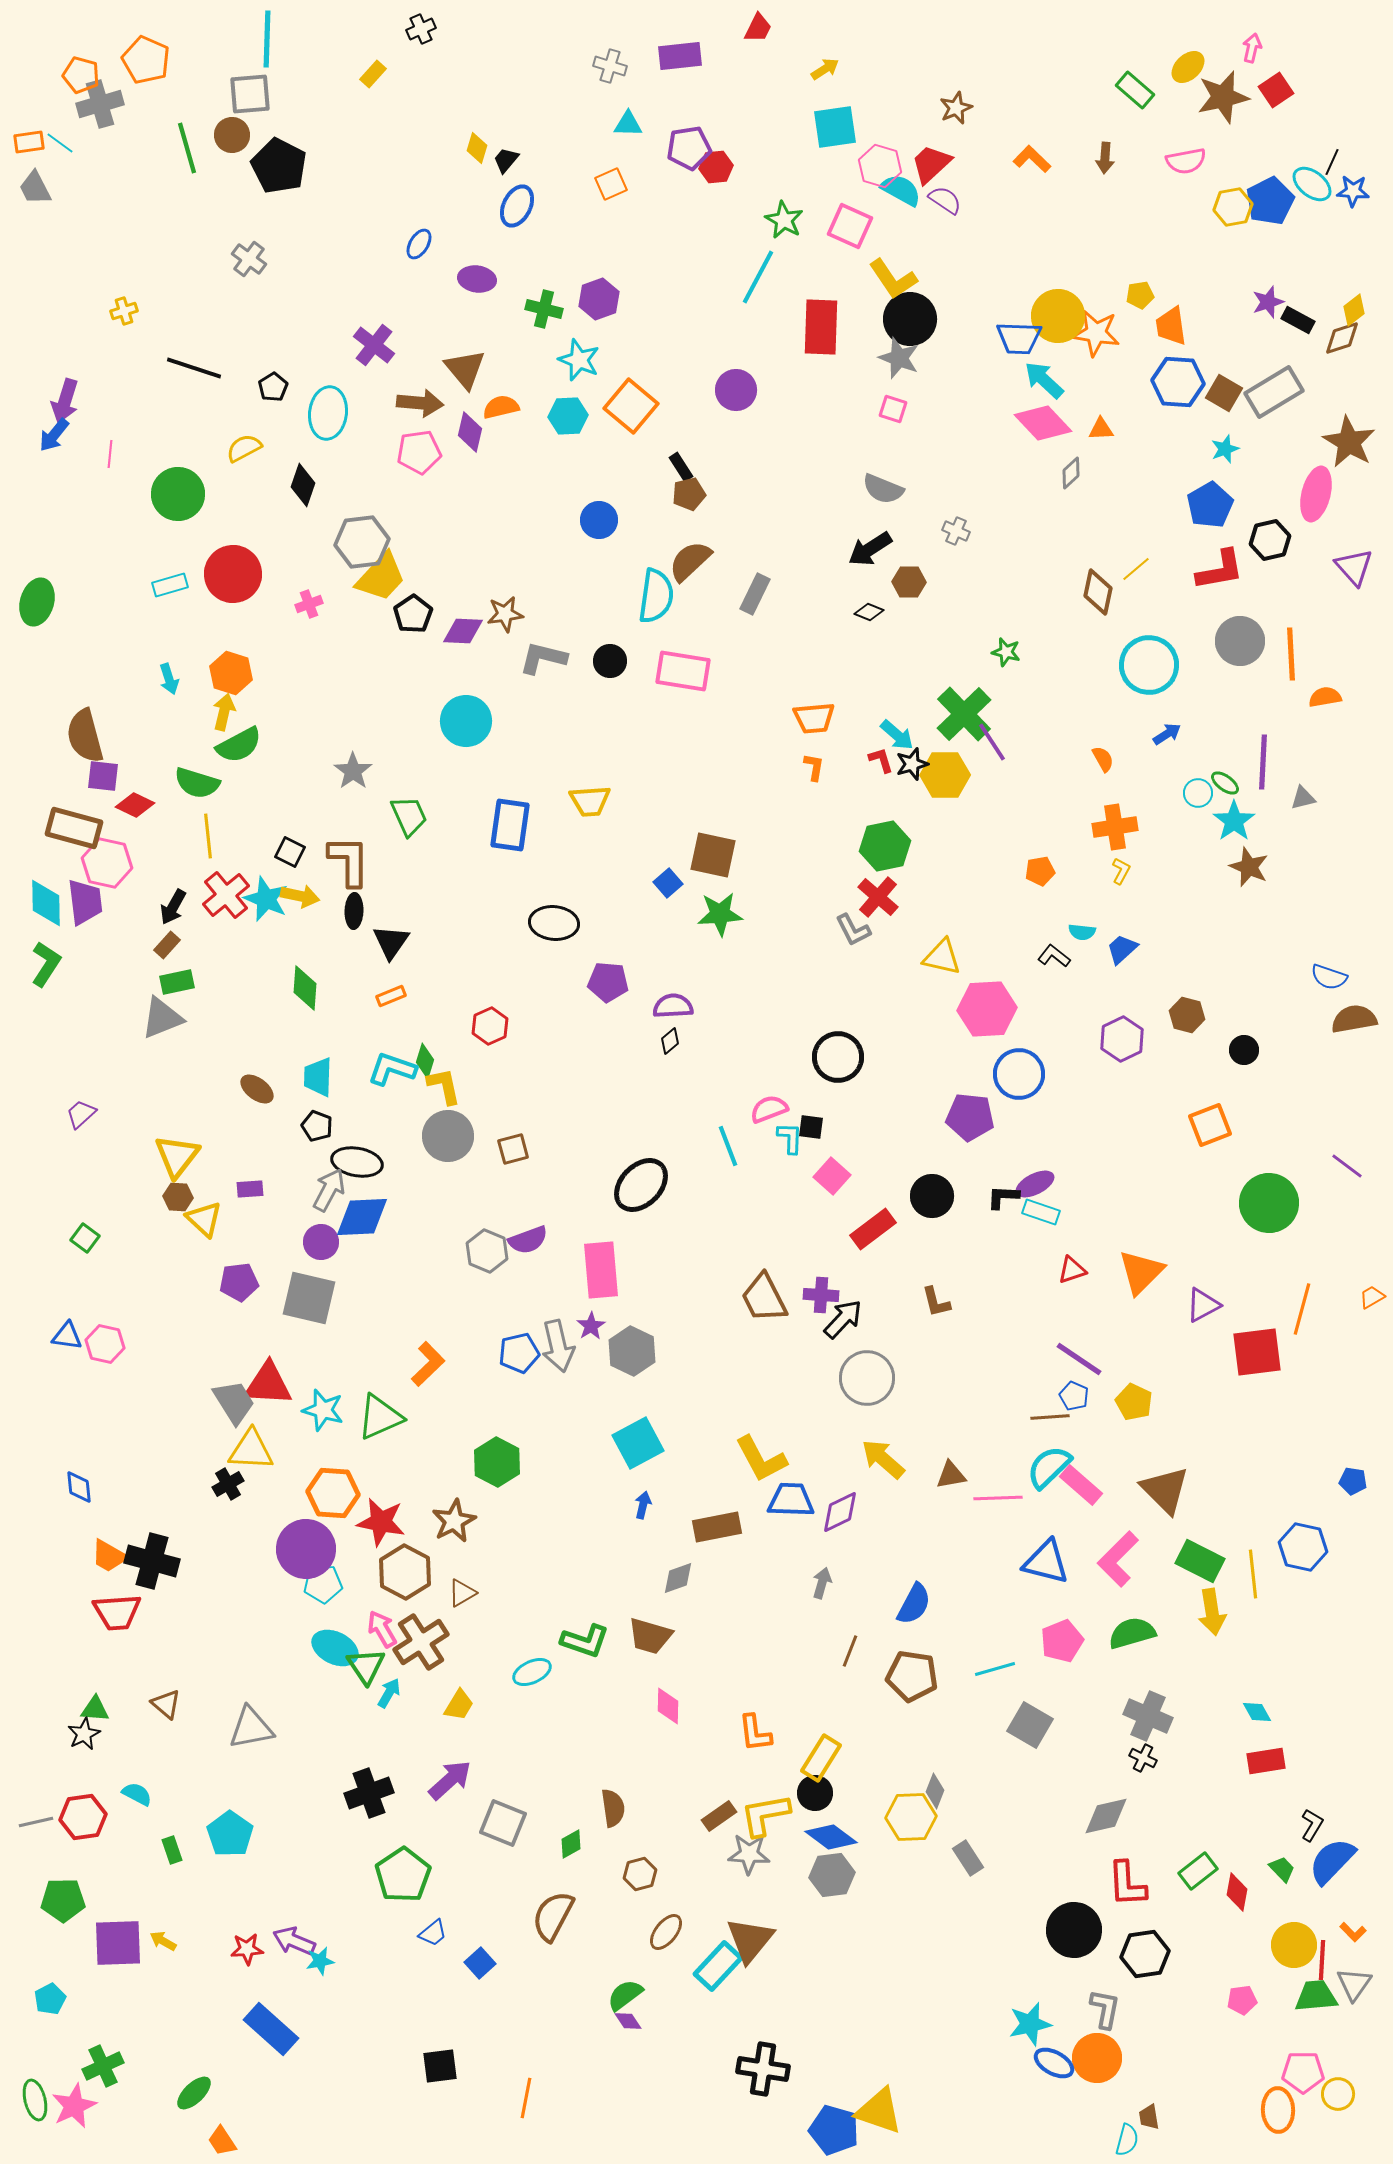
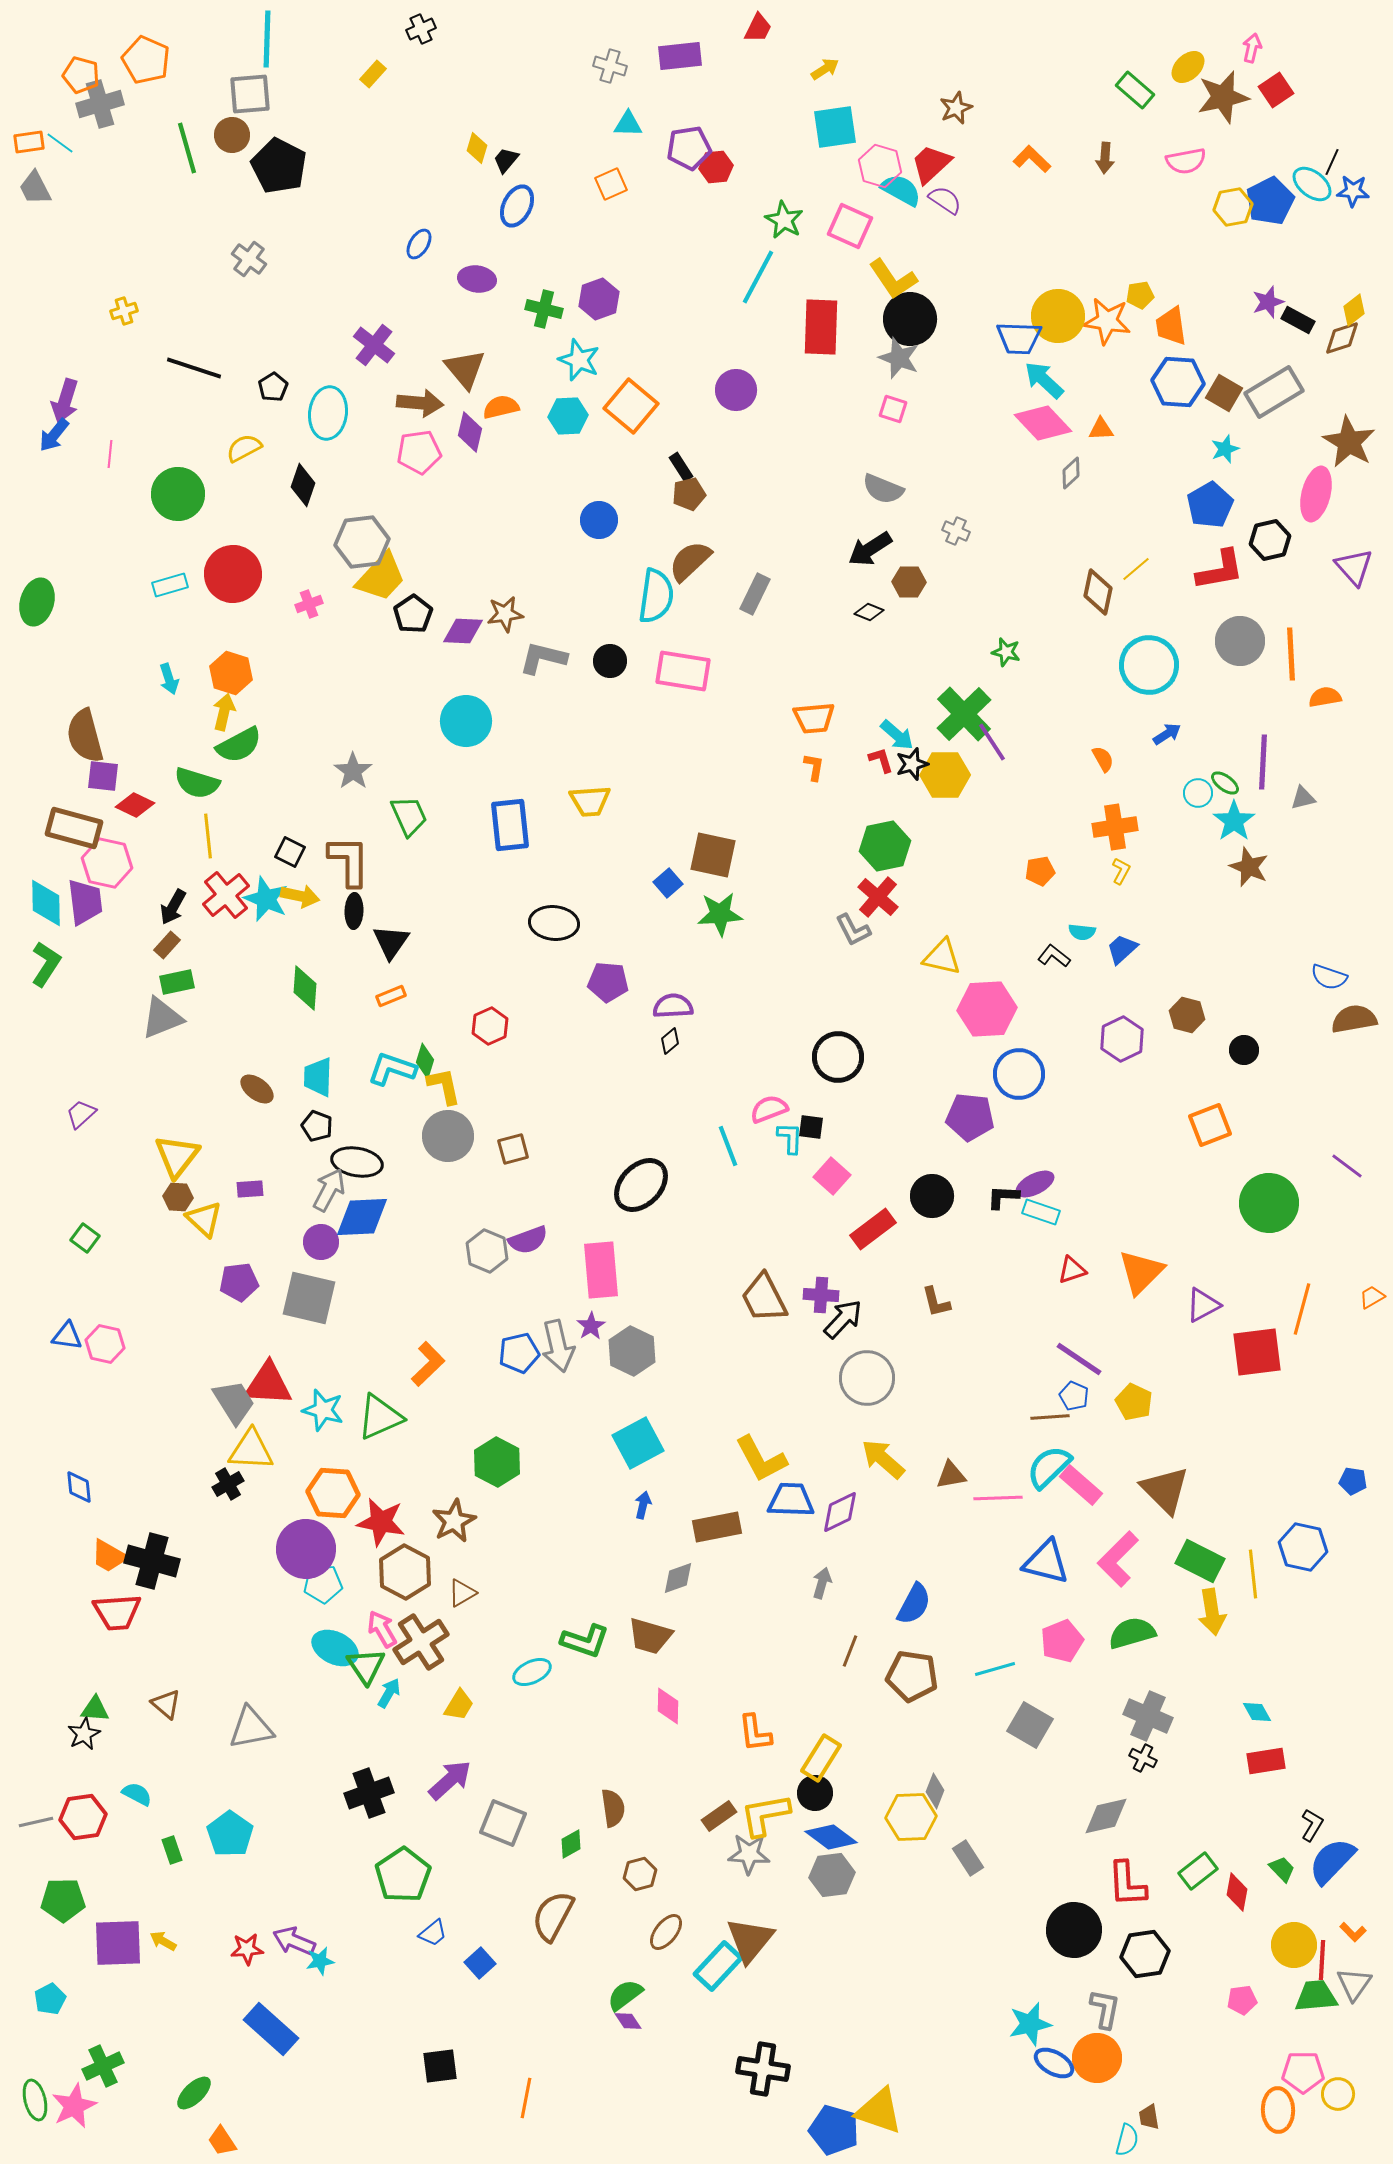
orange star at (1096, 333): moved 11 px right, 12 px up
blue rectangle at (510, 825): rotated 14 degrees counterclockwise
